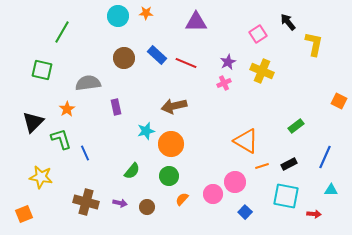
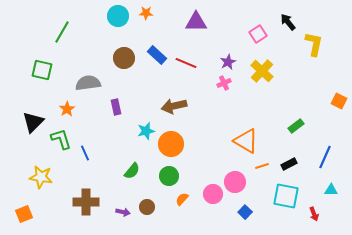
yellow cross at (262, 71): rotated 20 degrees clockwise
brown cross at (86, 202): rotated 15 degrees counterclockwise
purple arrow at (120, 203): moved 3 px right, 9 px down
red arrow at (314, 214): rotated 64 degrees clockwise
